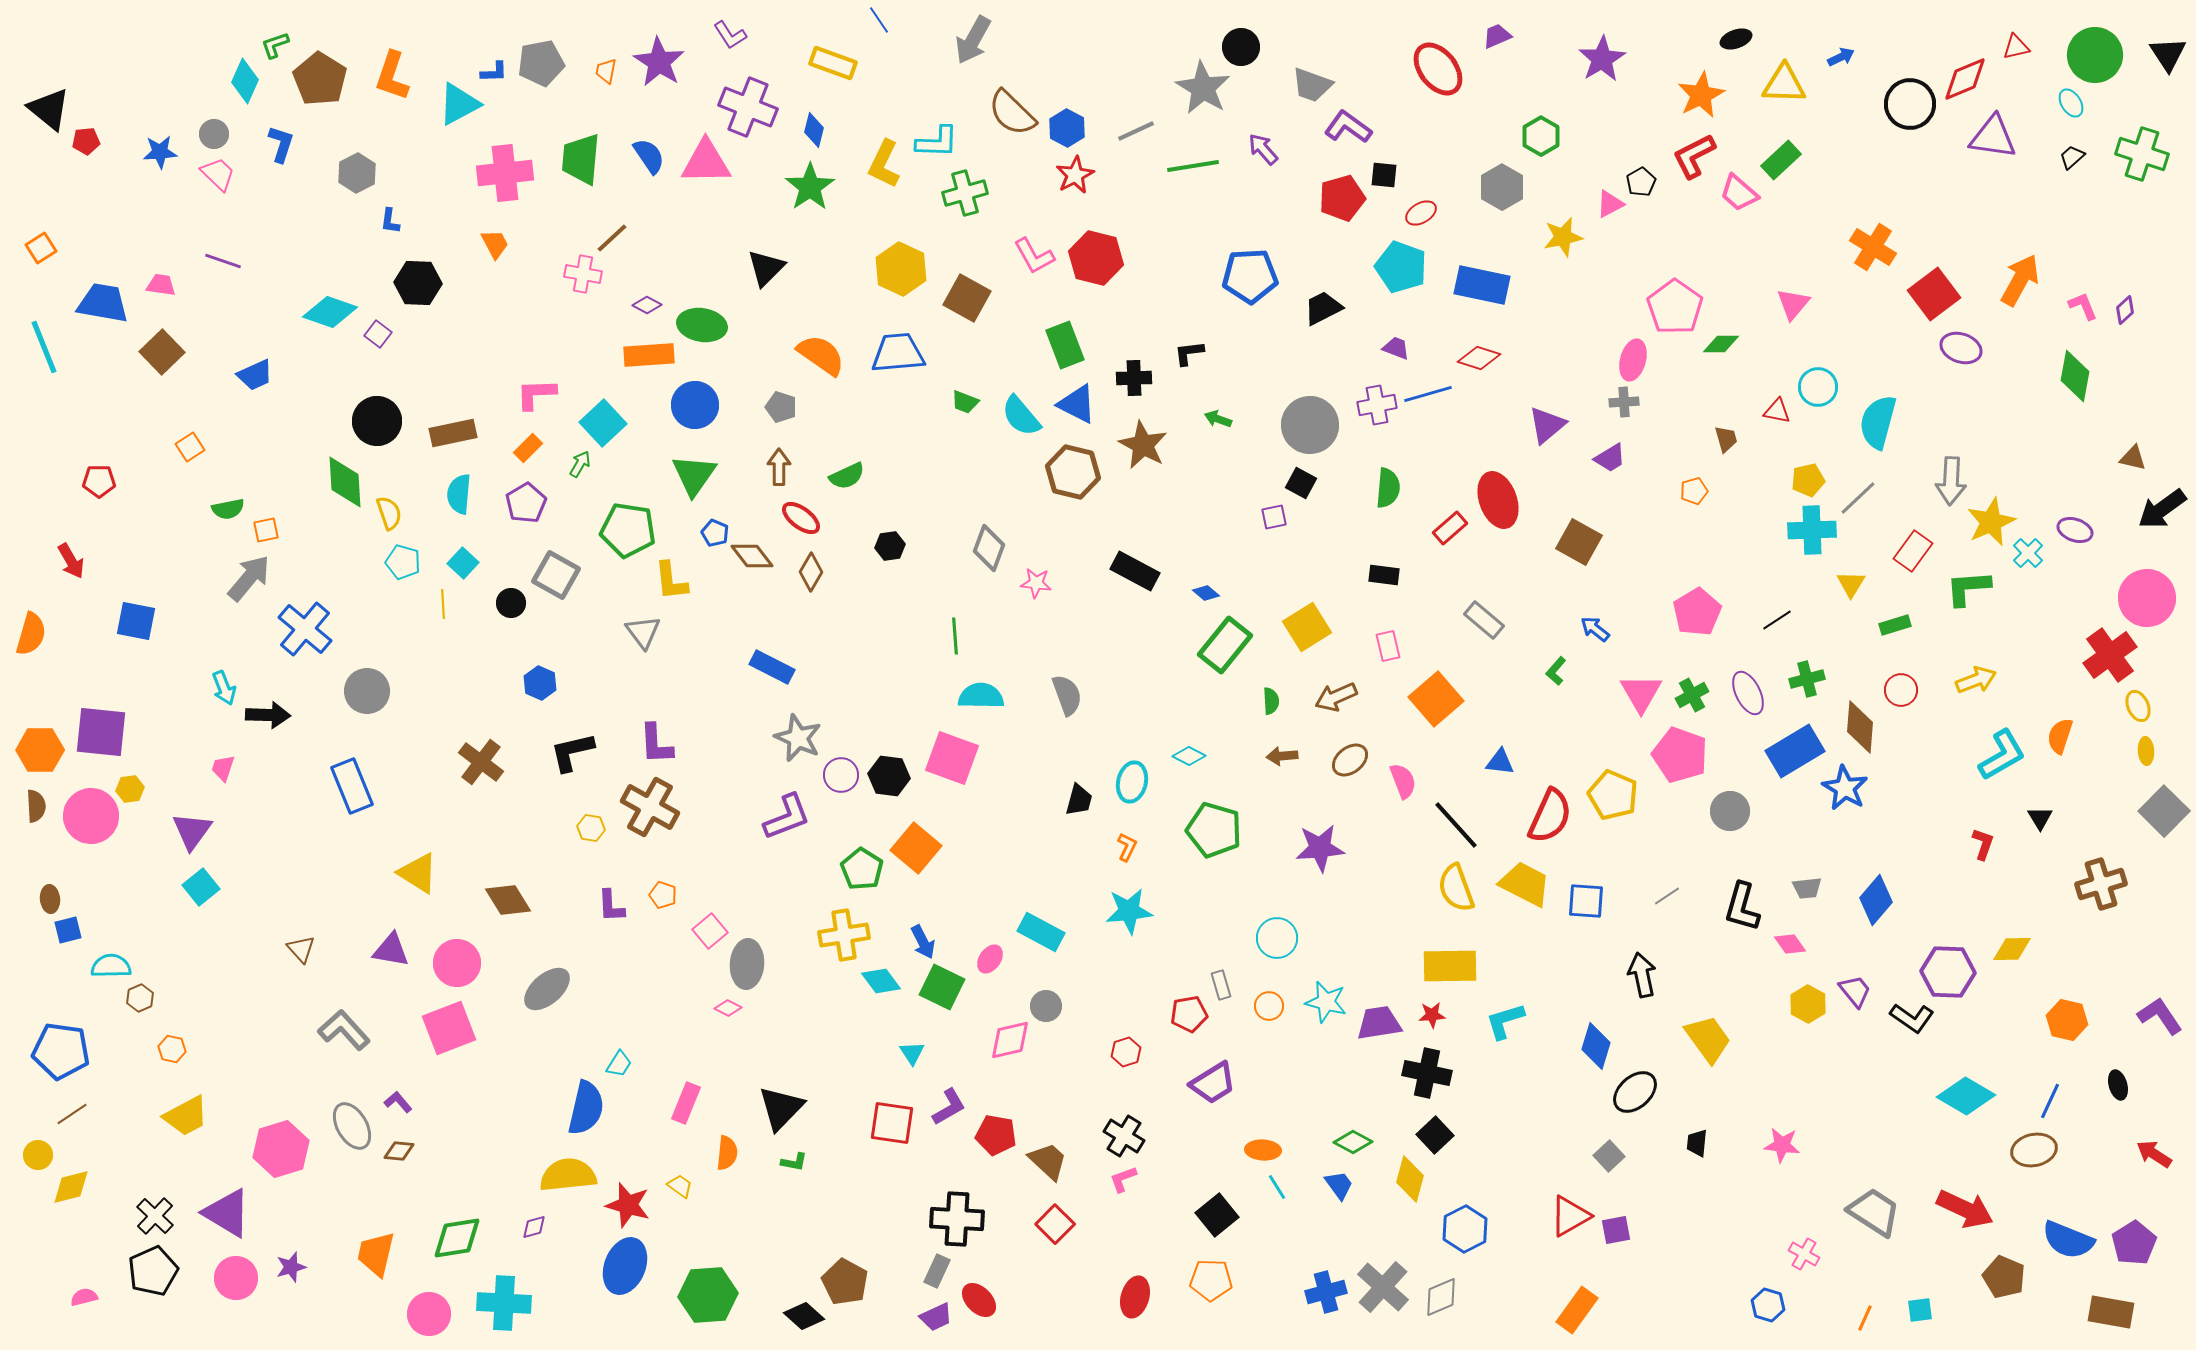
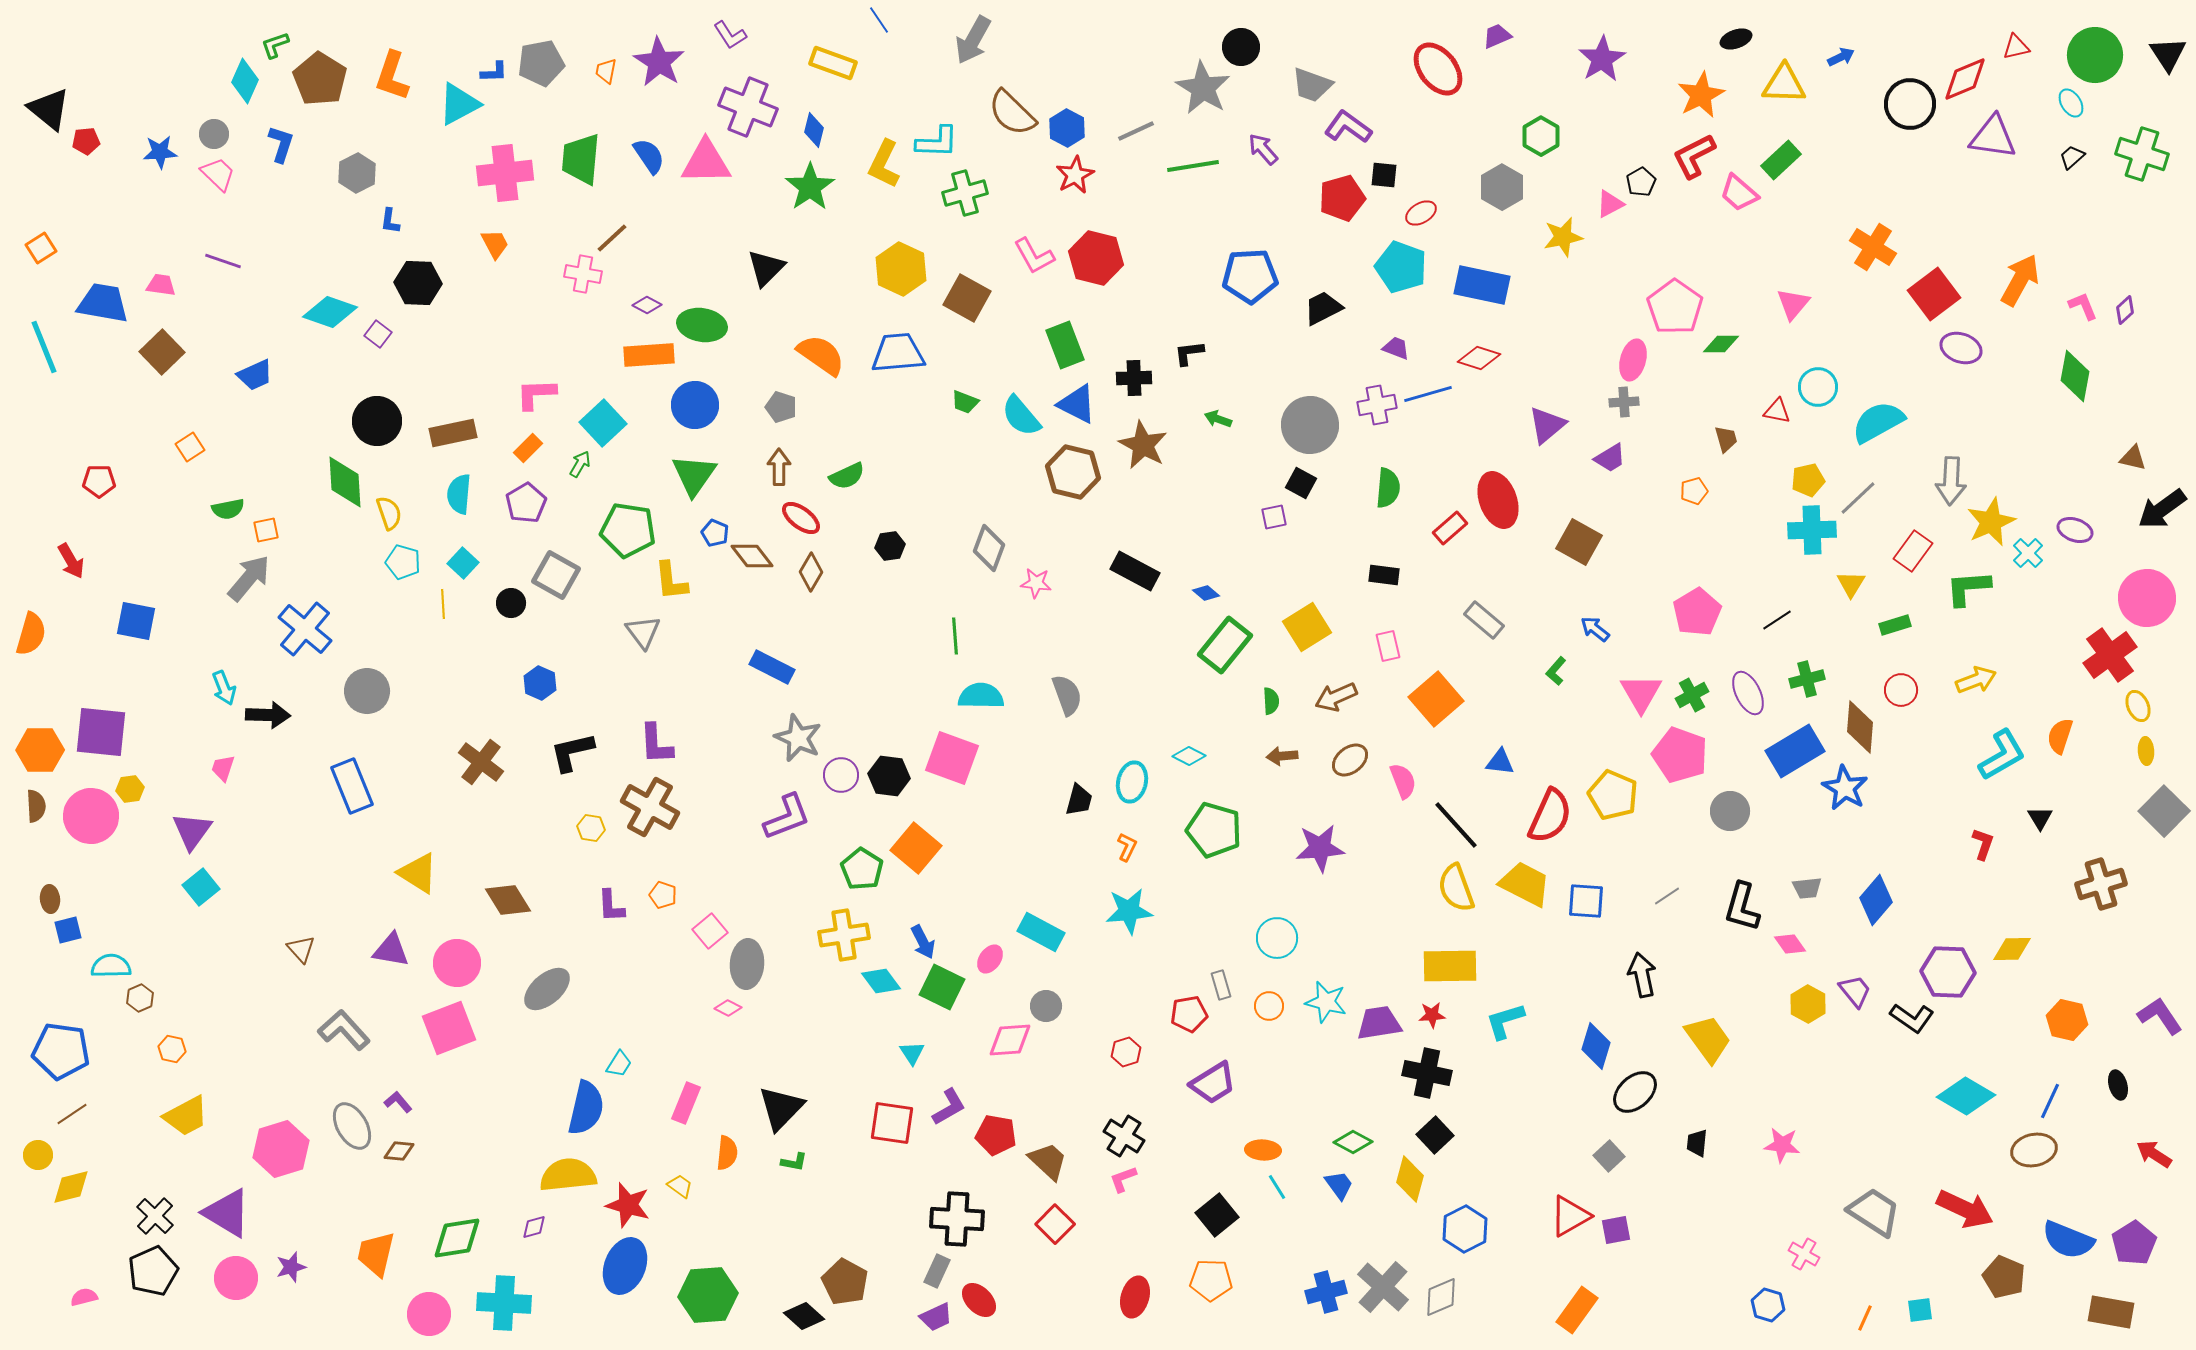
cyan semicircle at (1878, 422): rotated 46 degrees clockwise
pink diamond at (1010, 1040): rotated 9 degrees clockwise
